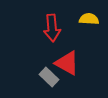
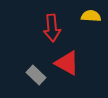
yellow semicircle: moved 2 px right, 3 px up
gray rectangle: moved 13 px left, 2 px up
